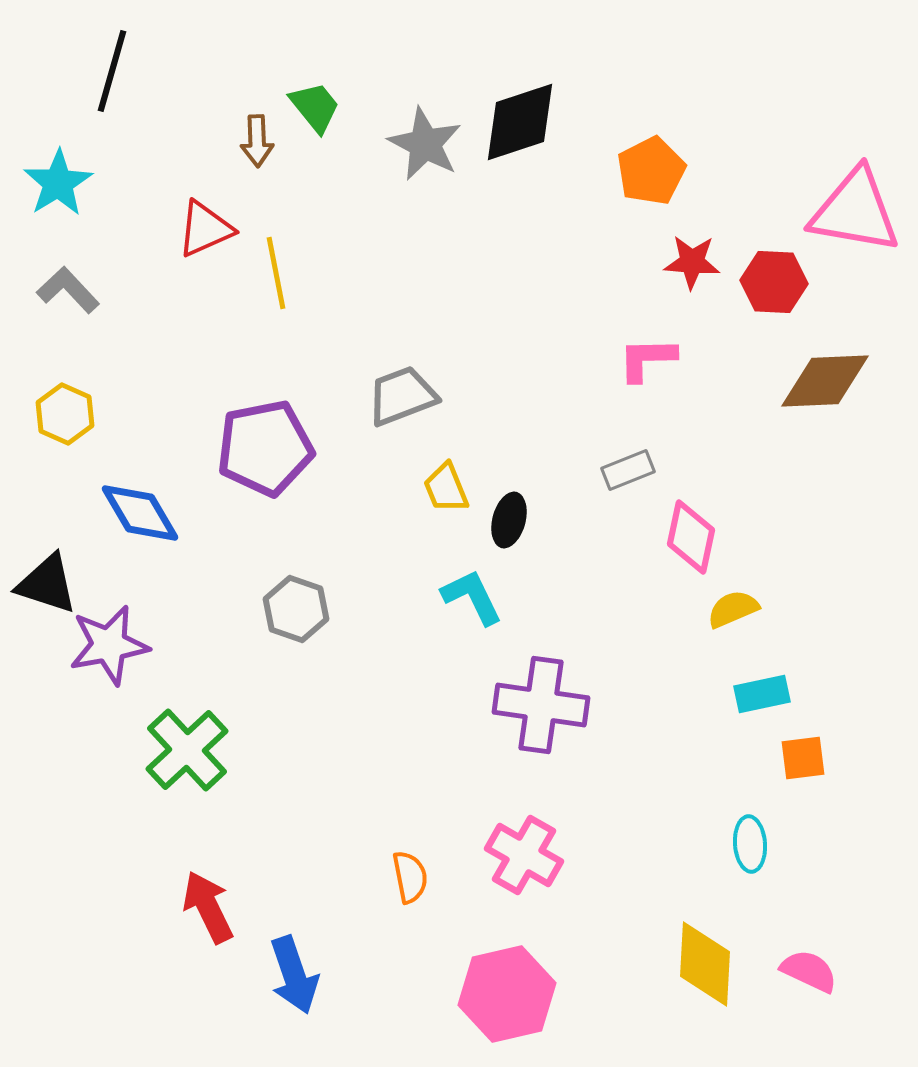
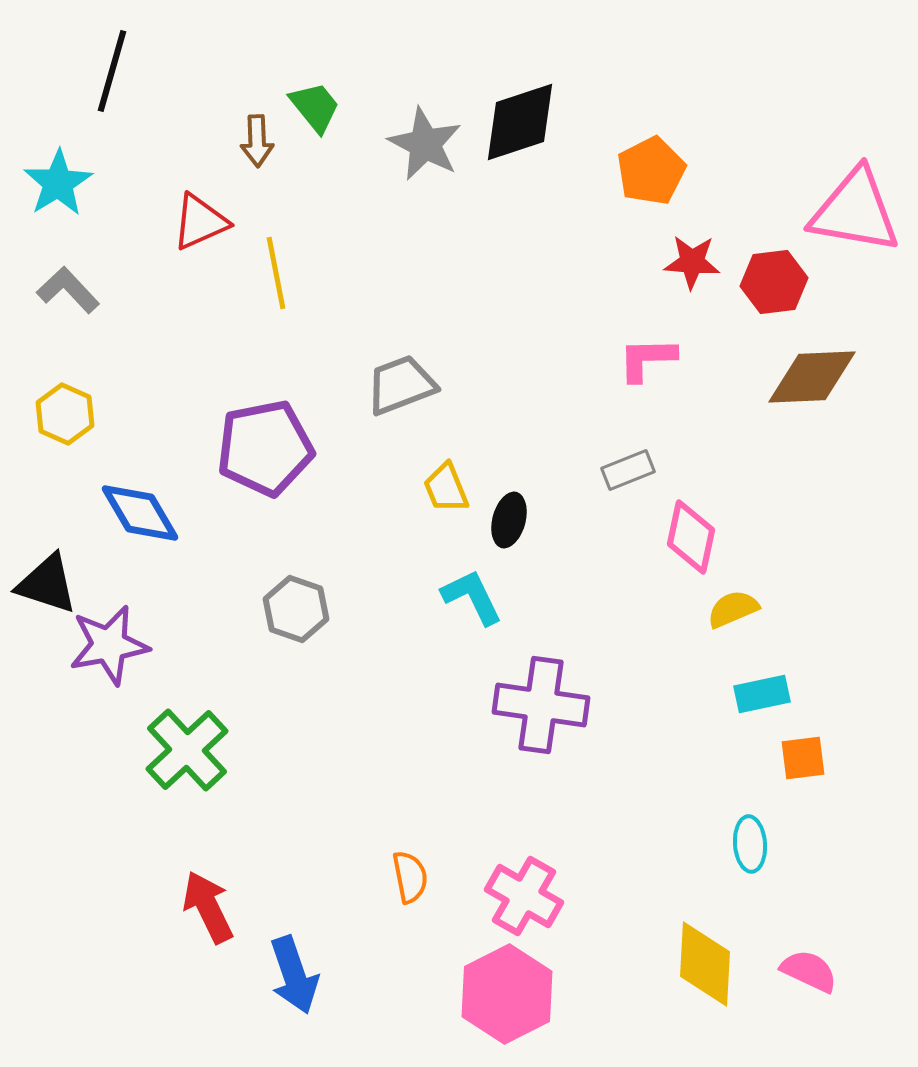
red triangle: moved 5 px left, 7 px up
red hexagon: rotated 10 degrees counterclockwise
brown diamond: moved 13 px left, 4 px up
gray trapezoid: moved 1 px left, 11 px up
pink cross: moved 41 px down
pink hexagon: rotated 14 degrees counterclockwise
